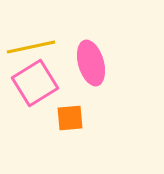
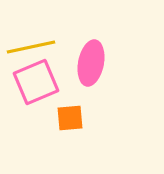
pink ellipse: rotated 27 degrees clockwise
pink square: moved 1 px right, 1 px up; rotated 9 degrees clockwise
